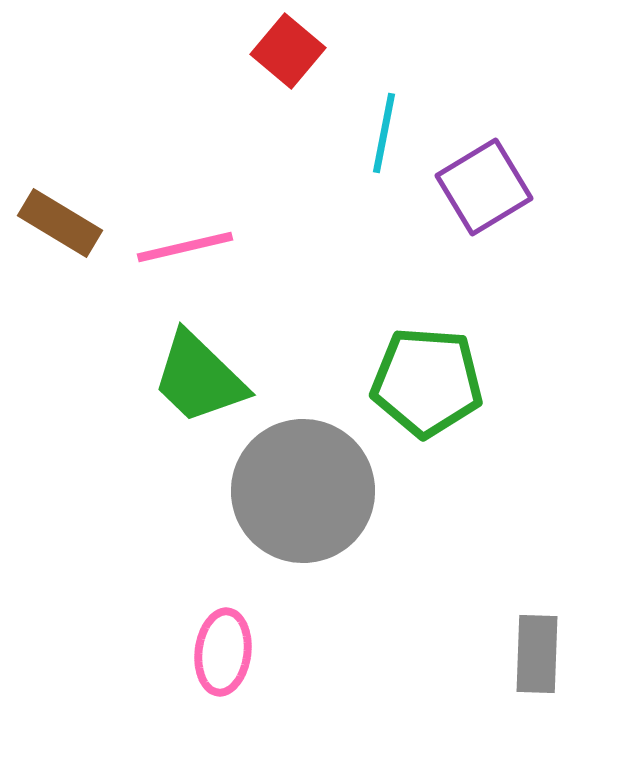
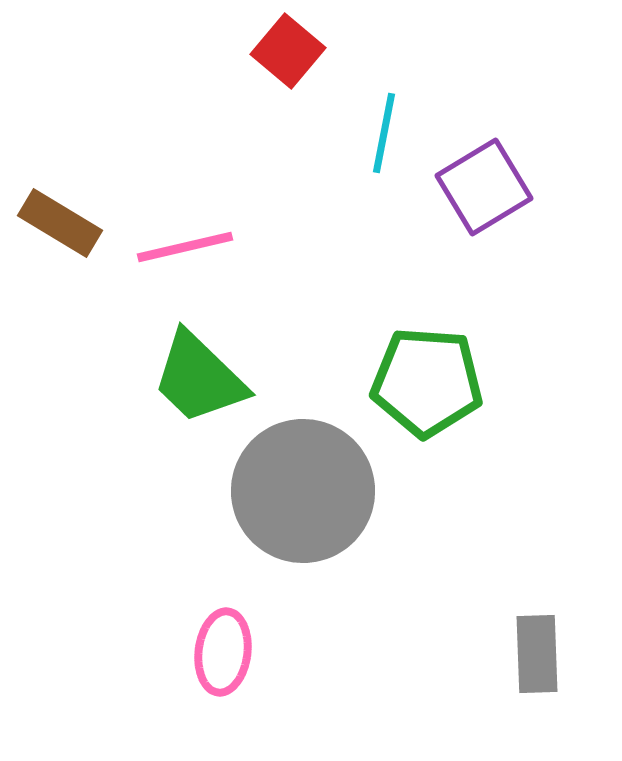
gray rectangle: rotated 4 degrees counterclockwise
